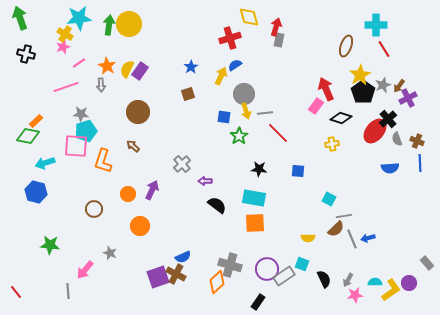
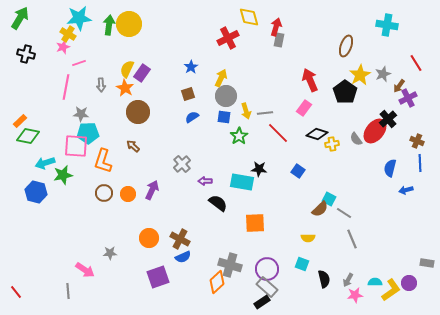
green arrow at (20, 18): rotated 50 degrees clockwise
cyan cross at (376, 25): moved 11 px right; rotated 10 degrees clockwise
yellow cross at (65, 34): moved 3 px right
red cross at (230, 38): moved 2 px left; rotated 10 degrees counterclockwise
red line at (384, 49): moved 32 px right, 14 px down
pink line at (79, 63): rotated 16 degrees clockwise
blue semicircle at (235, 65): moved 43 px left, 52 px down
orange star at (107, 66): moved 18 px right, 22 px down
purple rectangle at (140, 71): moved 2 px right, 2 px down
yellow arrow at (221, 76): moved 2 px down
gray star at (383, 85): moved 11 px up
pink line at (66, 87): rotated 60 degrees counterclockwise
red arrow at (326, 89): moved 16 px left, 9 px up
black pentagon at (363, 92): moved 18 px left
gray circle at (244, 94): moved 18 px left, 2 px down
pink rectangle at (316, 106): moved 12 px left, 2 px down
black diamond at (341, 118): moved 24 px left, 16 px down
orange rectangle at (36, 121): moved 16 px left
cyan pentagon at (86, 131): moved 2 px right, 2 px down; rotated 15 degrees clockwise
gray semicircle at (397, 139): moved 41 px left; rotated 16 degrees counterclockwise
blue semicircle at (390, 168): rotated 108 degrees clockwise
blue square at (298, 171): rotated 32 degrees clockwise
cyan rectangle at (254, 198): moved 12 px left, 16 px up
black semicircle at (217, 205): moved 1 px right, 2 px up
brown circle at (94, 209): moved 10 px right, 16 px up
gray line at (344, 216): moved 3 px up; rotated 42 degrees clockwise
orange circle at (140, 226): moved 9 px right, 12 px down
brown semicircle at (336, 229): moved 16 px left, 20 px up
blue arrow at (368, 238): moved 38 px right, 48 px up
green star at (50, 245): moved 13 px right, 70 px up; rotated 18 degrees counterclockwise
gray star at (110, 253): rotated 24 degrees counterclockwise
gray rectangle at (427, 263): rotated 40 degrees counterclockwise
pink arrow at (85, 270): rotated 96 degrees counterclockwise
brown cross at (176, 274): moved 4 px right, 35 px up
gray rectangle at (284, 276): moved 17 px left, 11 px down; rotated 75 degrees clockwise
black semicircle at (324, 279): rotated 12 degrees clockwise
black rectangle at (258, 302): moved 4 px right; rotated 21 degrees clockwise
